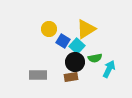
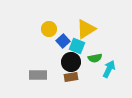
blue square: rotated 16 degrees clockwise
cyan square: rotated 21 degrees counterclockwise
black circle: moved 4 px left
